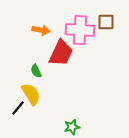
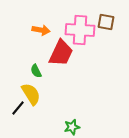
brown square: rotated 12 degrees clockwise
